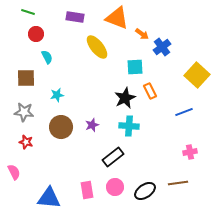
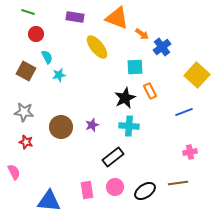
brown square: moved 7 px up; rotated 30 degrees clockwise
cyan star: moved 2 px right, 20 px up
blue triangle: moved 3 px down
